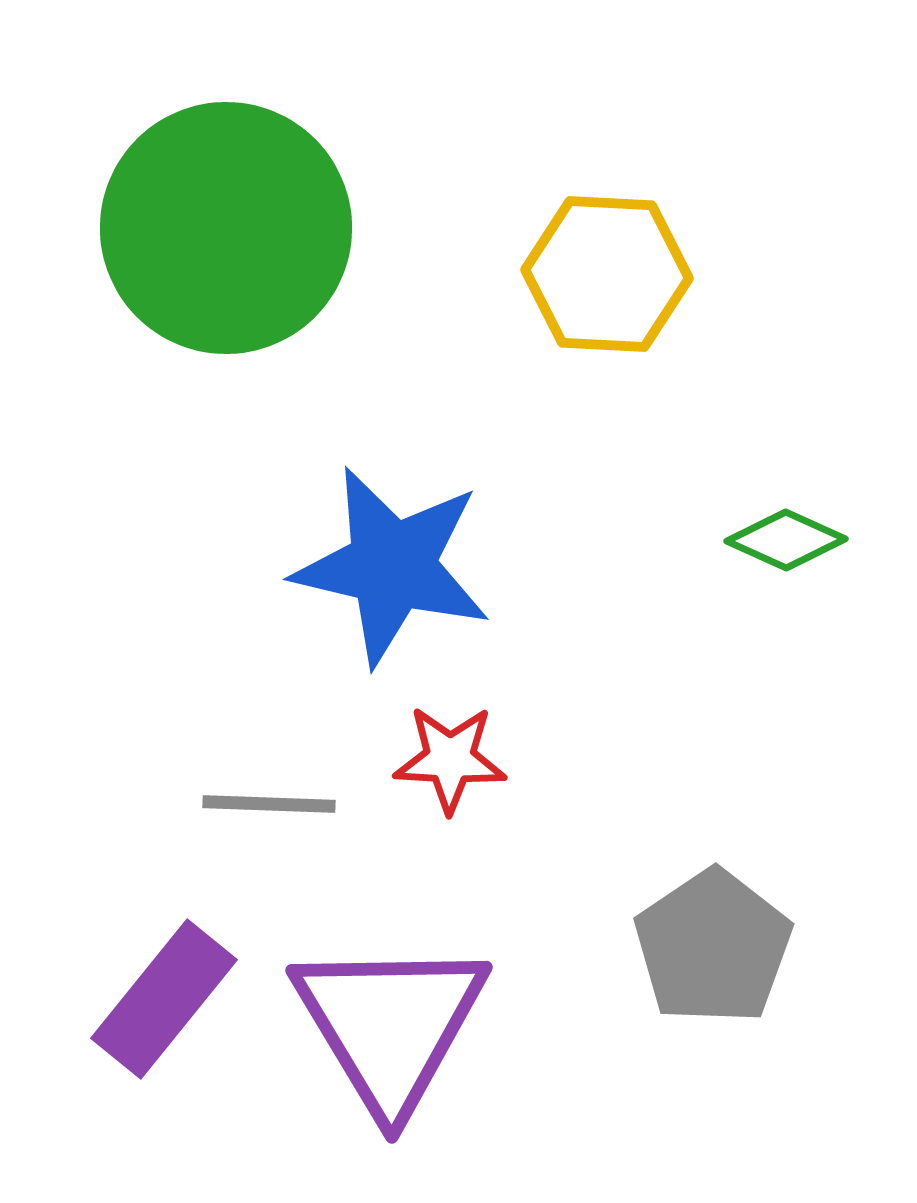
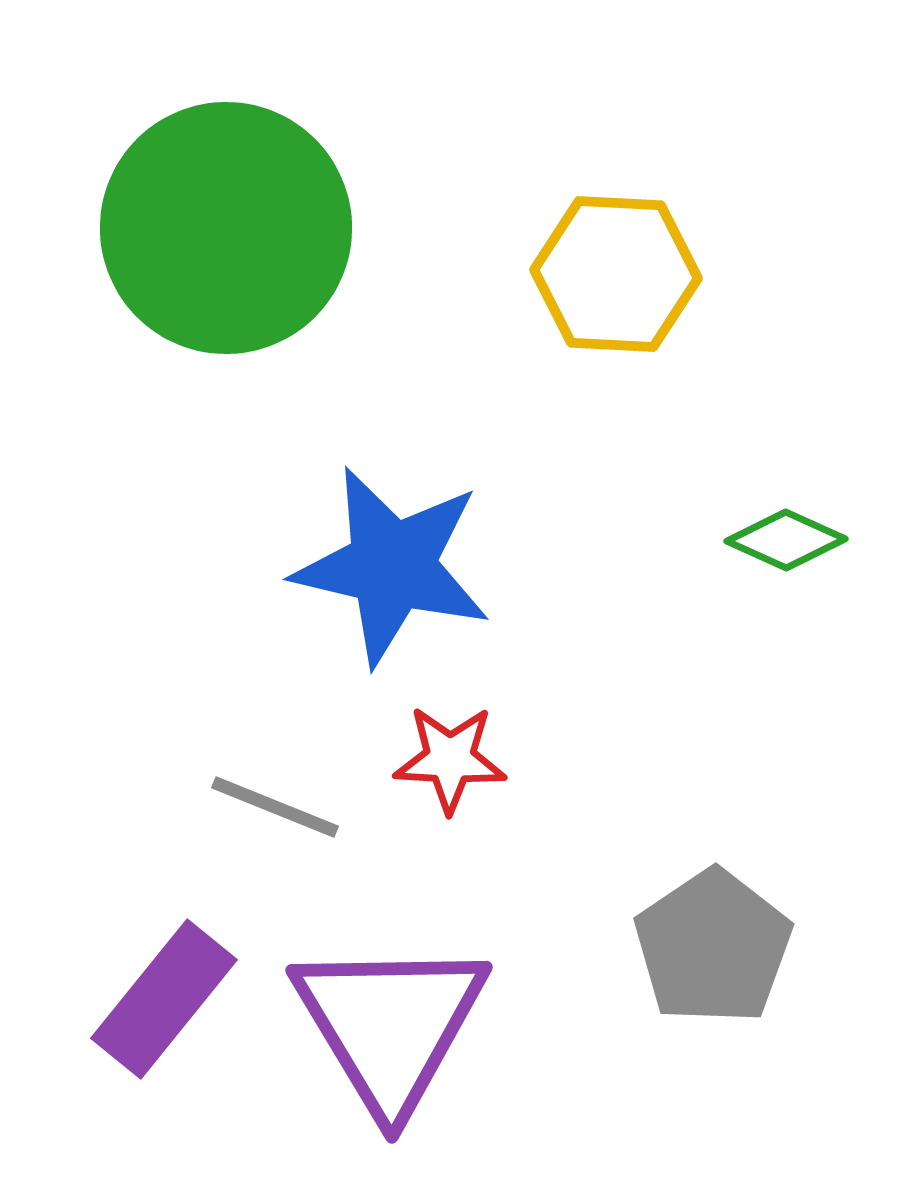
yellow hexagon: moved 9 px right
gray line: moved 6 px right, 3 px down; rotated 20 degrees clockwise
